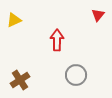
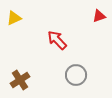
red triangle: moved 1 px right, 1 px down; rotated 32 degrees clockwise
yellow triangle: moved 2 px up
red arrow: rotated 45 degrees counterclockwise
